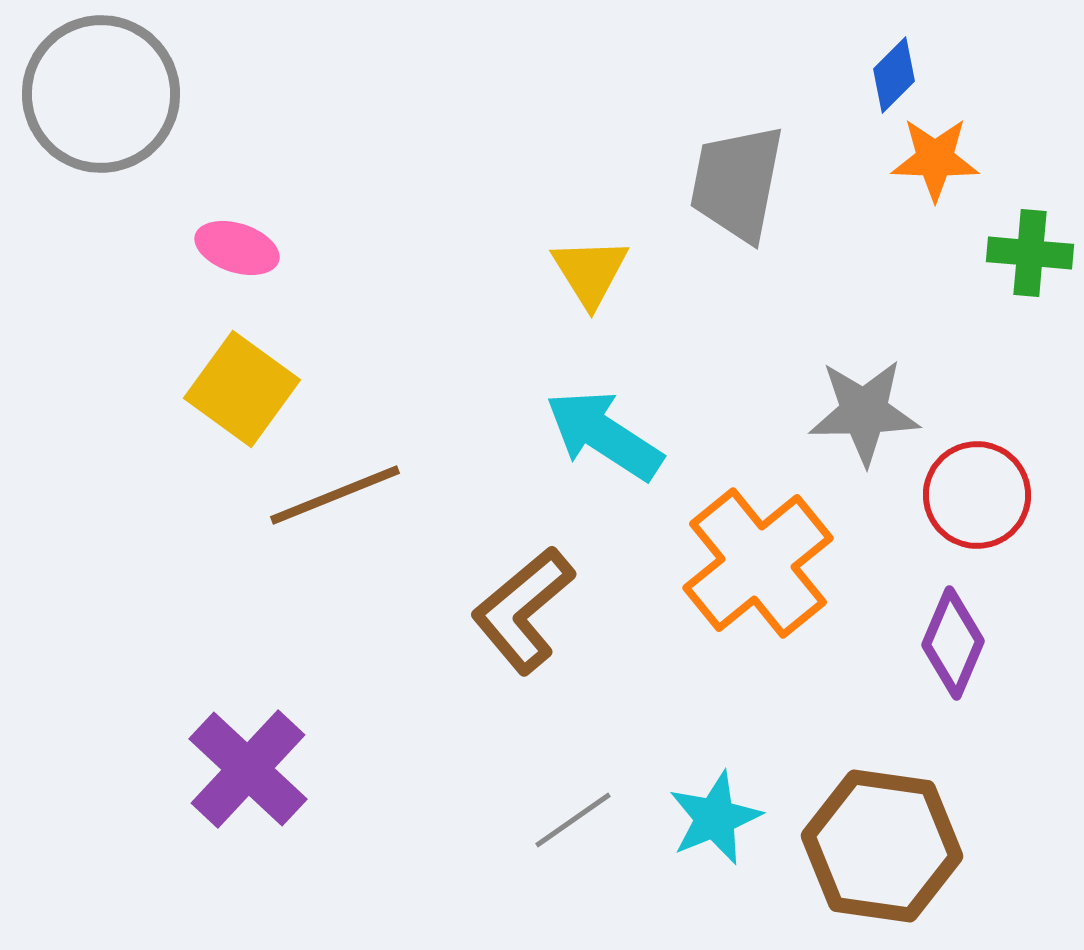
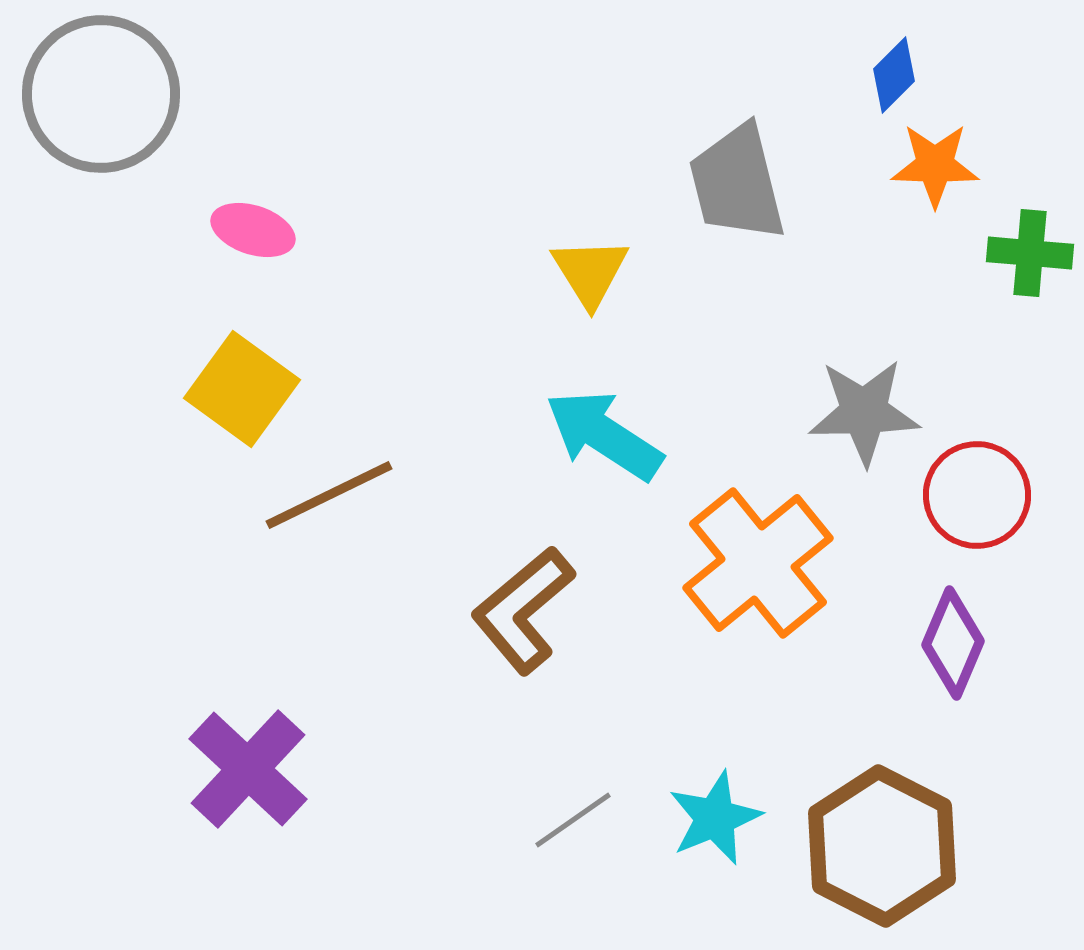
orange star: moved 6 px down
gray trapezoid: rotated 25 degrees counterclockwise
pink ellipse: moved 16 px right, 18 px up
brown line: moved 6 px left; rotated 4 degrees counterclockwise
brown hexagon: rotated 19 degrees clockwise
